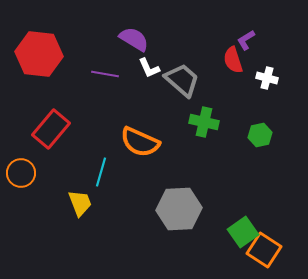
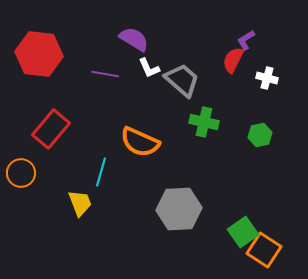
red semicircle: rotated 44 degrees clockwise
